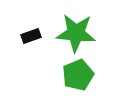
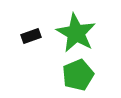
green star: rotated 24 degrees clockwise
